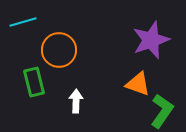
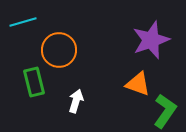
white arrow: rotated 15 degrees clockwise
green L-shape: moved 3 px right
